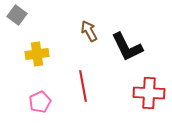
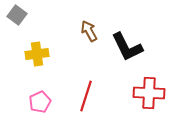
red line: moved 3 px right, 10 px down; rotated 28 degrees clockwise
